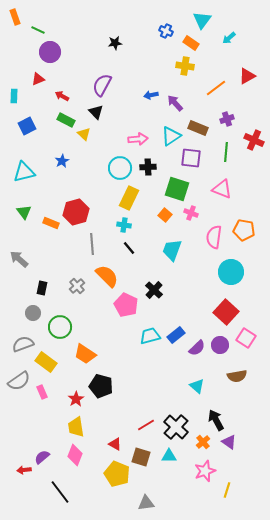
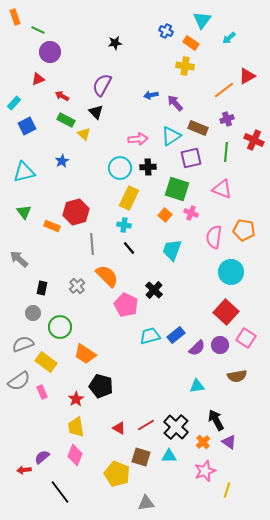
orange line at (216, 88): moved 8 px right, 2 px down
cyan rectangle at (14, 96): moved 7 px down; rotated 40 degrees clockwise
purple square at (191, 158): rotated 20 degrees counterclockwise
orange rectangle at (51, 223): moved 1 px right, 3 px down
cyan triangle at (197, 386): rotated 49 degrees counterclockwise
red triangle at (115, 444): moved 4 px right, 16 px up
